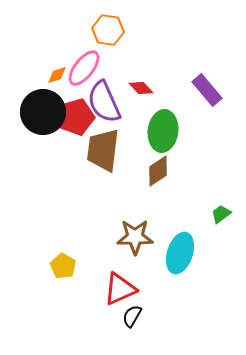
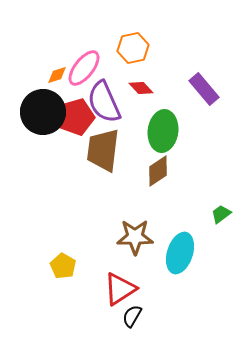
orange hexagon: moved 25 px right, 18 px down; rotated 20 degrees counterclockwise
purple rectangle: moved 3 px left, 1 px up
red triangle: rotated 9 degrees counterclockwise
